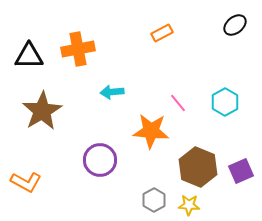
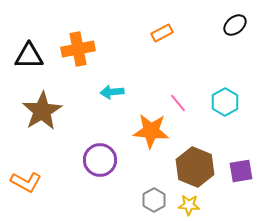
brown hexagon: moved 3 px left
purple square: rotated 15 degrees clockwise
